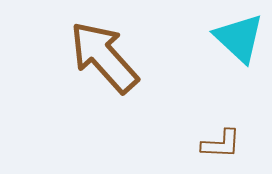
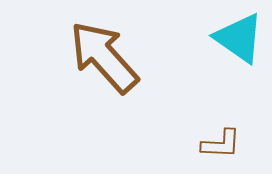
cyan triangle: rotated 8 degrees counterclockwise
